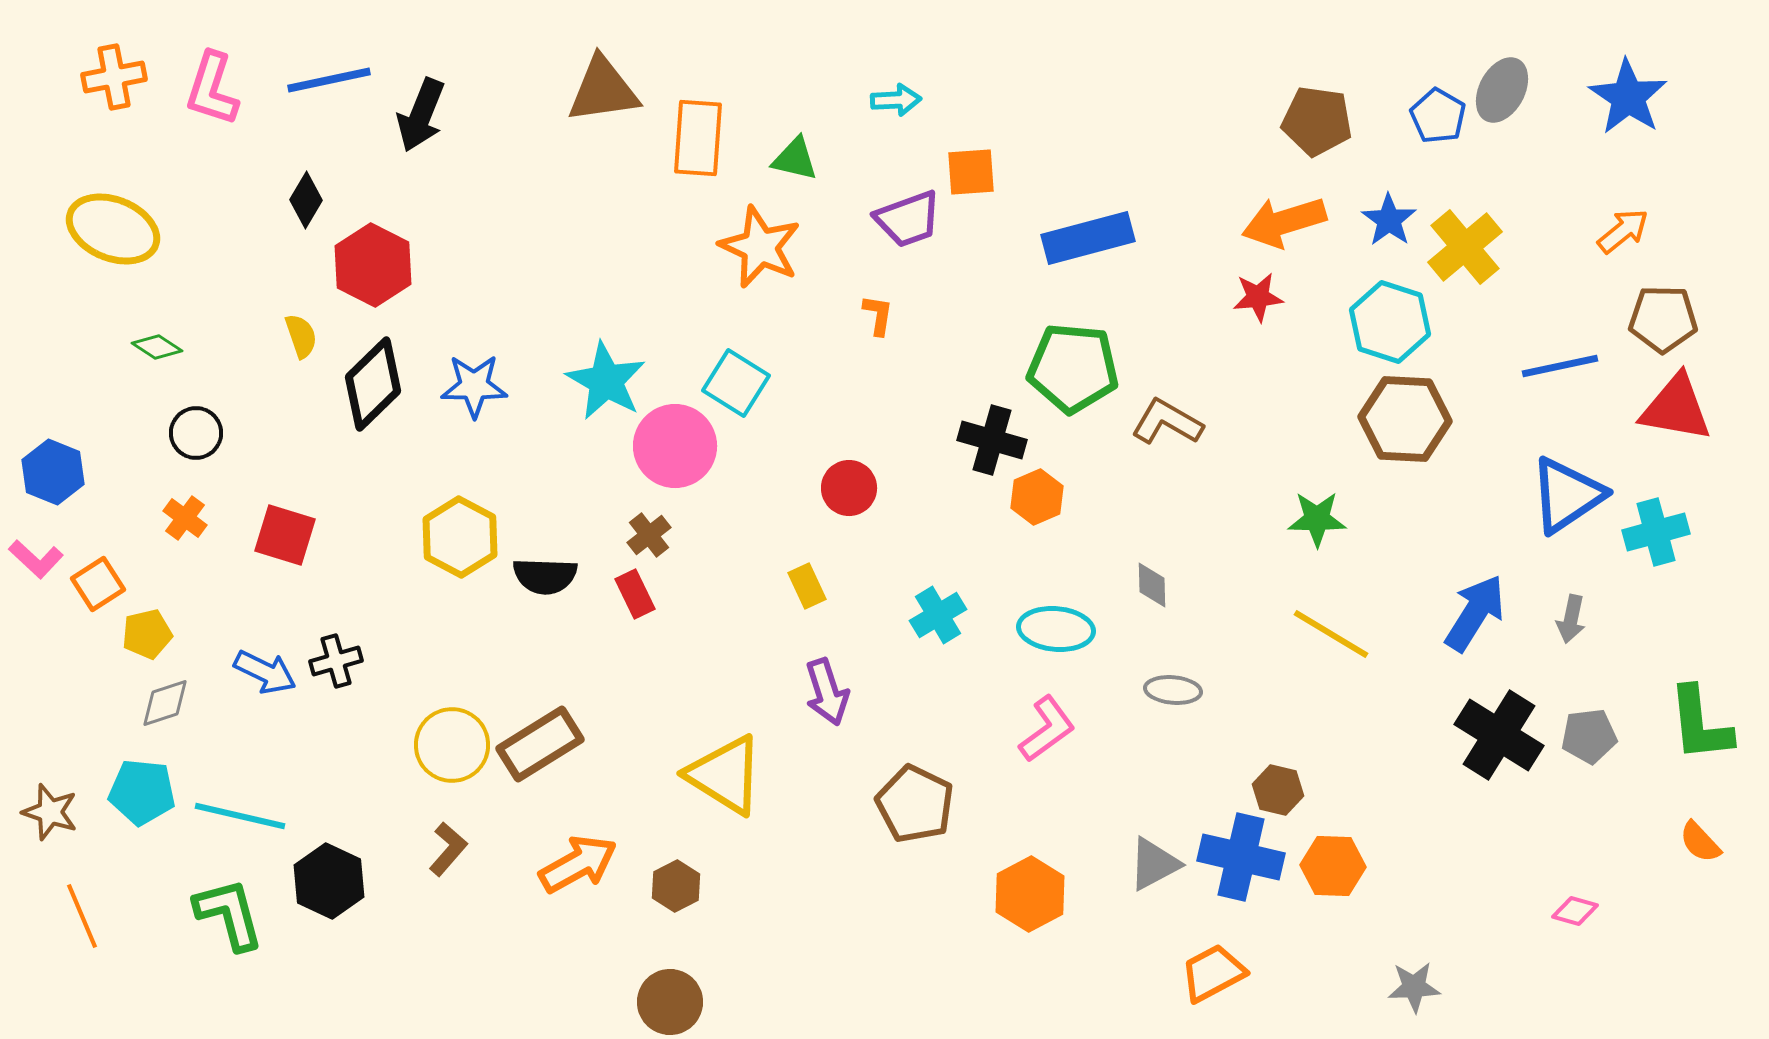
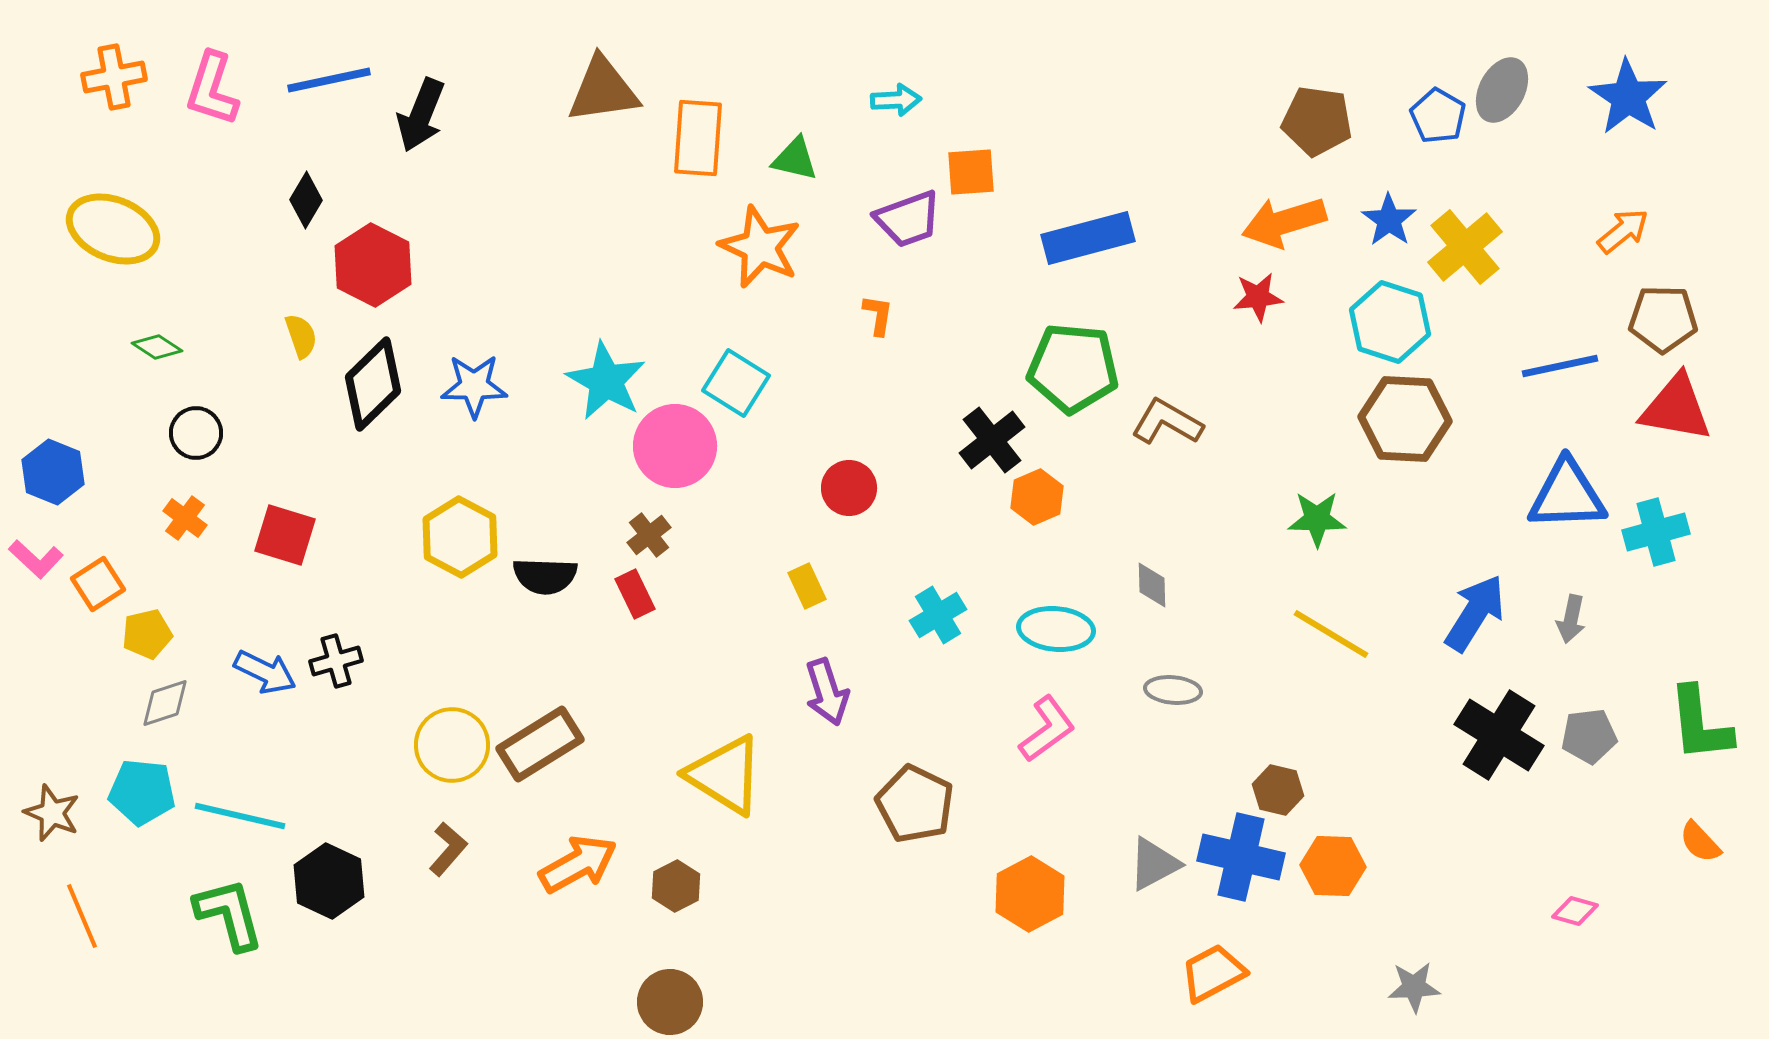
black cross at (992, 440): rotated 36 degrees clockwise
blue triangle at (1567, 495): rotated 32 degrees clockwise
brown star at (50, 812): moved 2 px right, 1 px down; rotated 4 degrees clockwise
